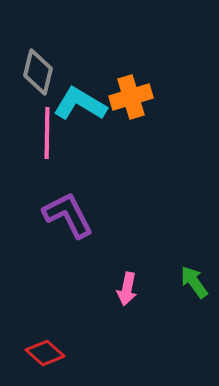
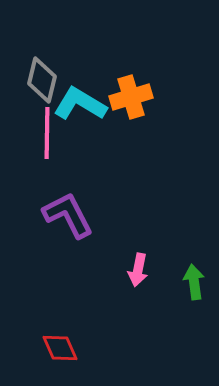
gray diamond: moved 4 px right, 8 px down
green arrow: rotated 28 degrees clockwise
pink arrow: moved 11 px right, 19 px up
red diamond: moved 15 px right, 5 px up; rotated 24 degrees clockwise
